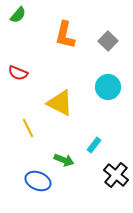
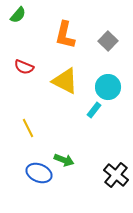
red semicircle: moved 6 px right, 6 px up
yellow triangle: moved 5 px right, 22 px up
cyan rectangle: moved 35 px up
blue ellipse: moved 1 px right, 8 px up
